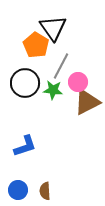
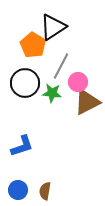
black triangle: moved 1 px up; rotated 32 degrees clockwise
orange pentagon: moved 3 px left
green star: moved 1 px left, 3 px down
blue L-shape: moved 3 px left
brown semicircle: rotated 12 degrees clockwise
